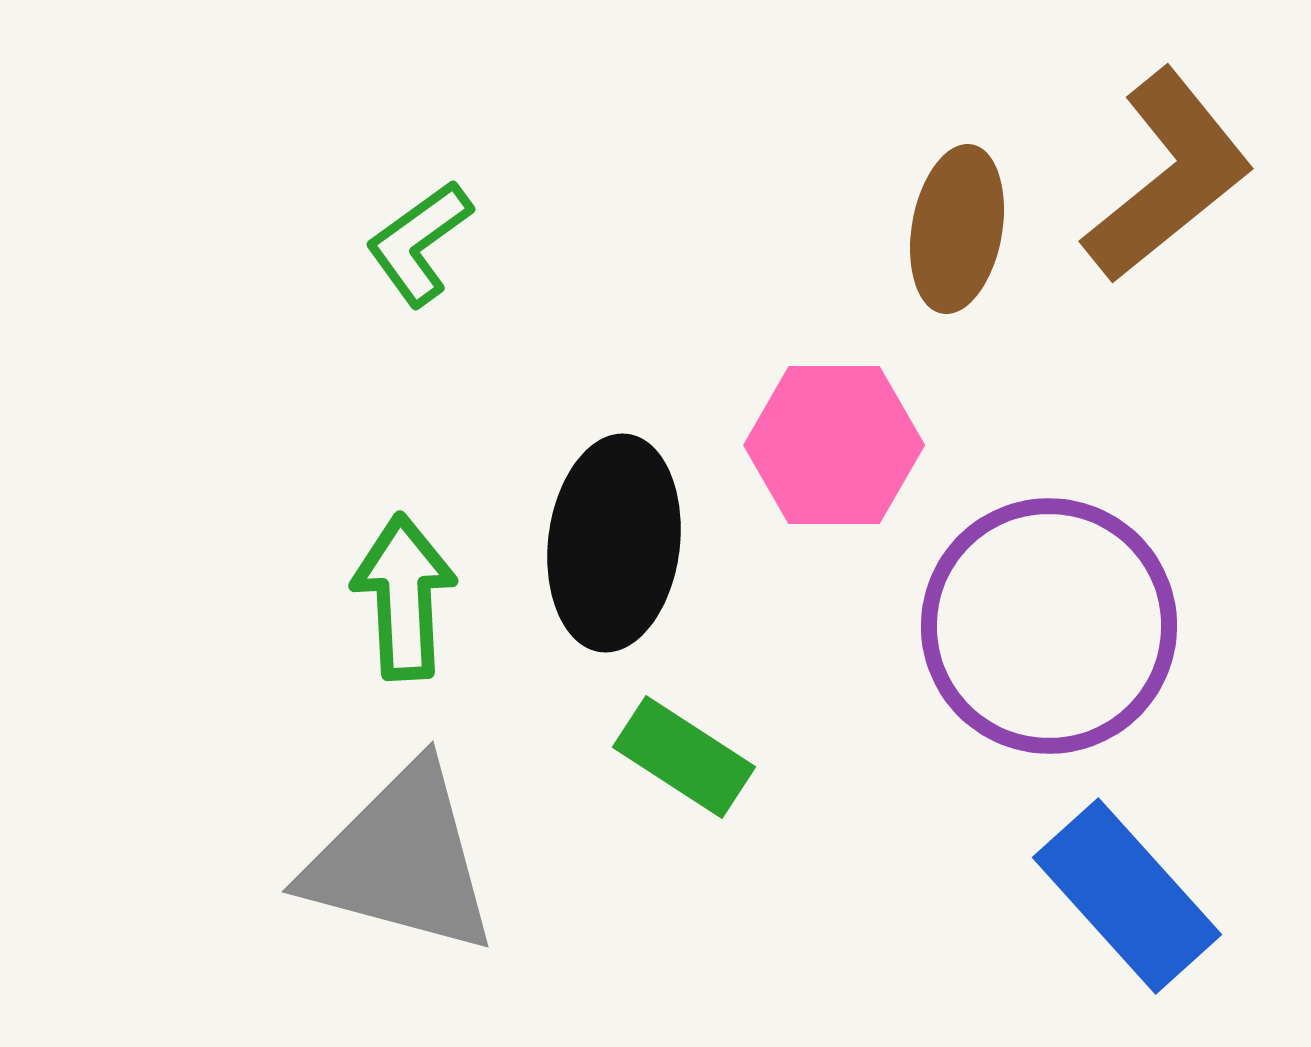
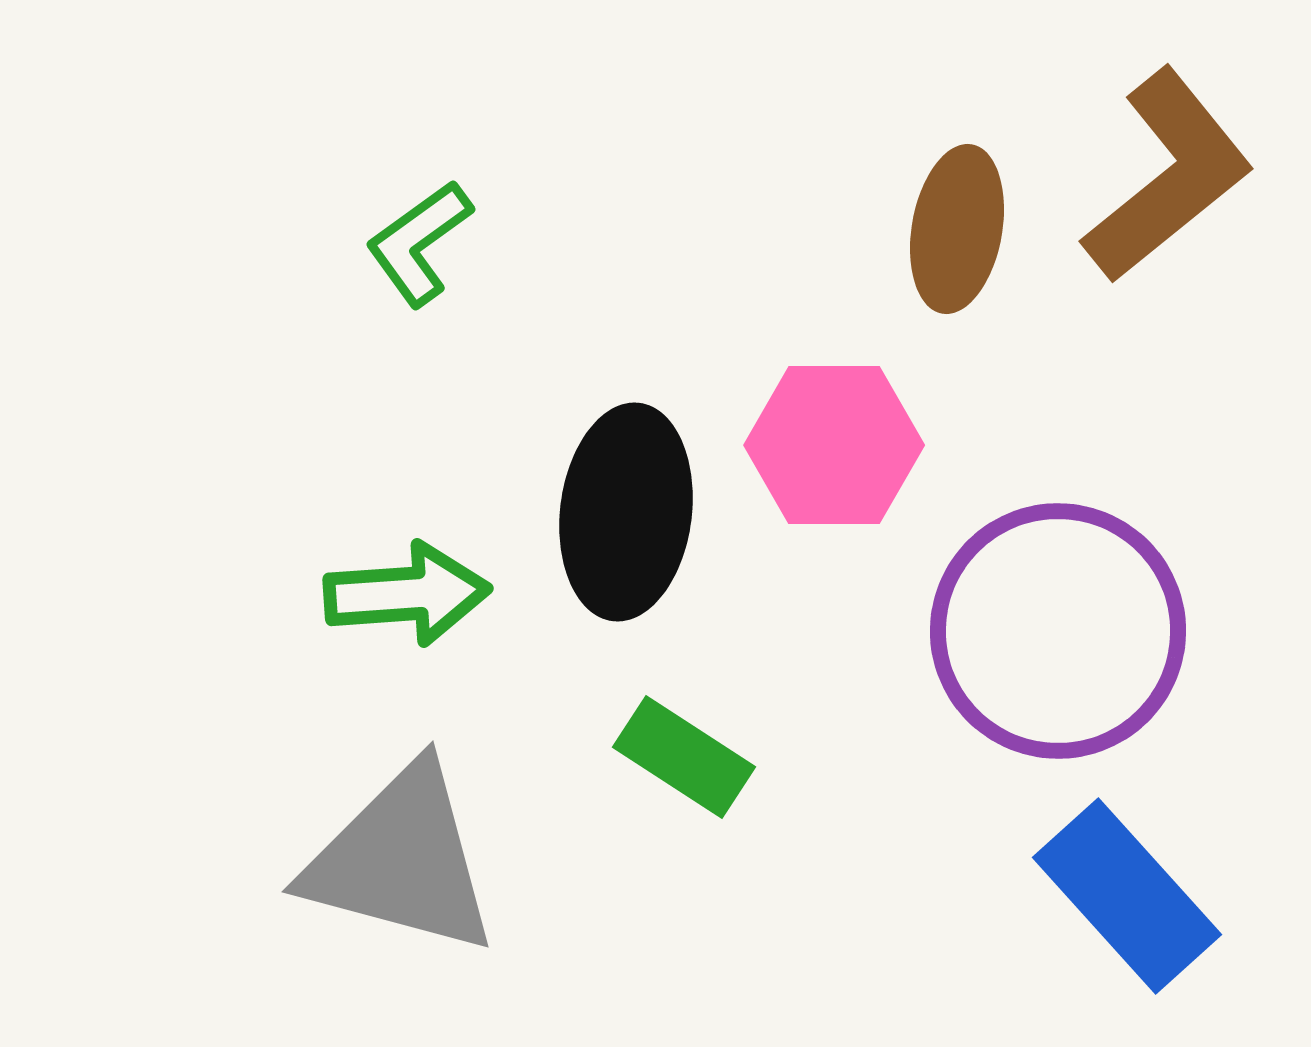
black ellipse: moved 12 px right, 31 px up
green arrow: moved 3 px right, 3 px up; rotated 89 degrees clockwise
purple circle: moved 9 px right, 5 px down
